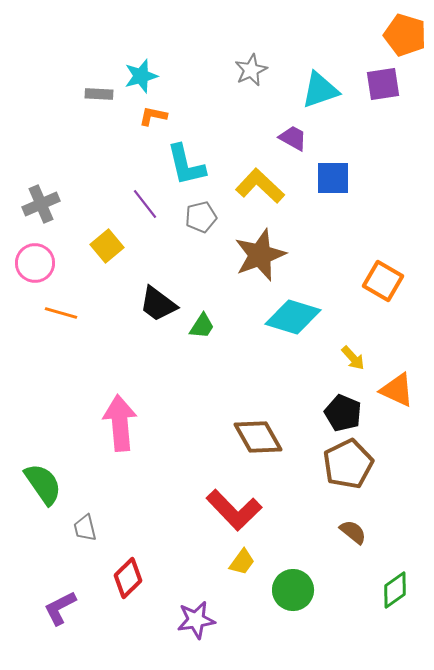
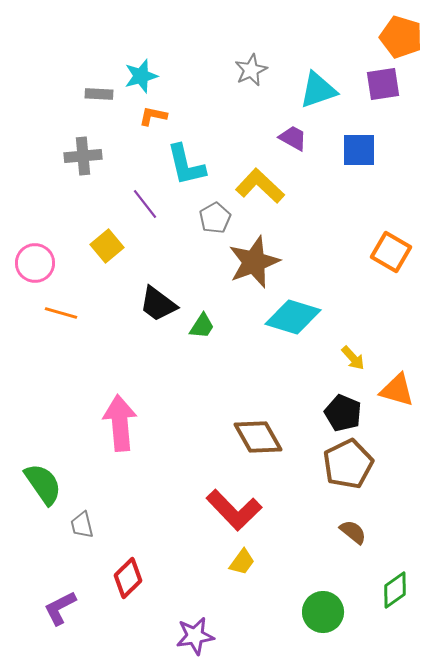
orange pentagon: moved 4 px left, 2 px down
cyan triangle: moved 2 px left
blue square: moved 26 px right, 28 px up
gray cross: moved 42 px right, 48 px up; rotated 18 degrees clockwise
gray pentagon: moved 14 px right, 1 px down; rotated 16 degrees counterclockwise
brown star: moved 6 px left, 7 px down
orange square: moved 8 px right, 29 px up
orange triangle: rotated 9 degrees counterclockwise
gray trapezoid: moved 3 px left, 3 px up
green circle: moved 30 px right, 22 px down
purple star: moved 1 px left, 16 px down
